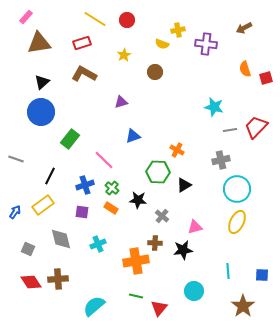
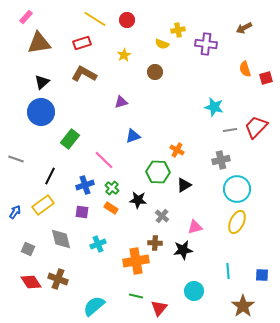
brown cross at (58, 279): rotated 24 degrees clockwise
